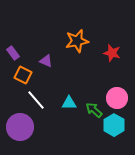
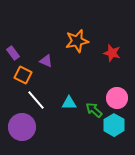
purple circle: moved 2 px right
